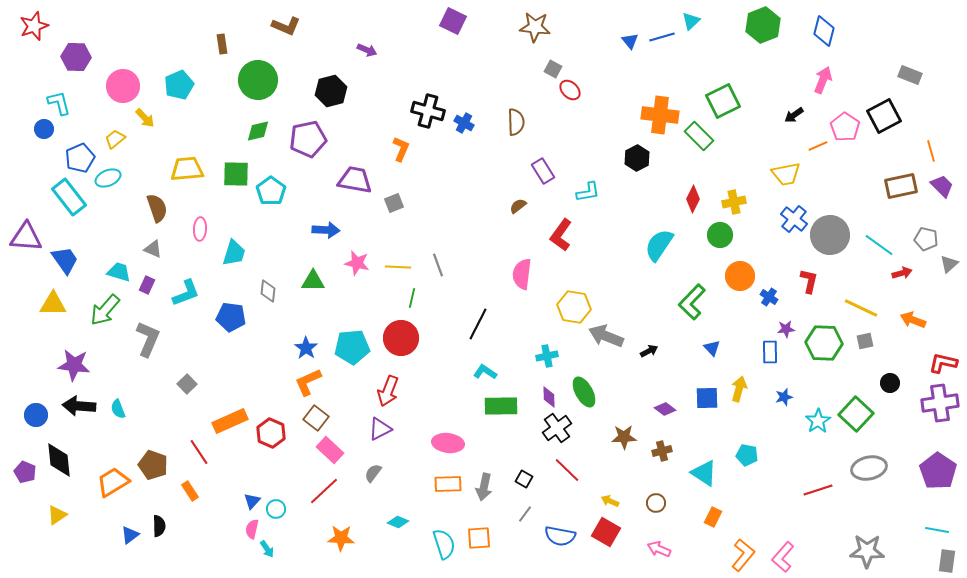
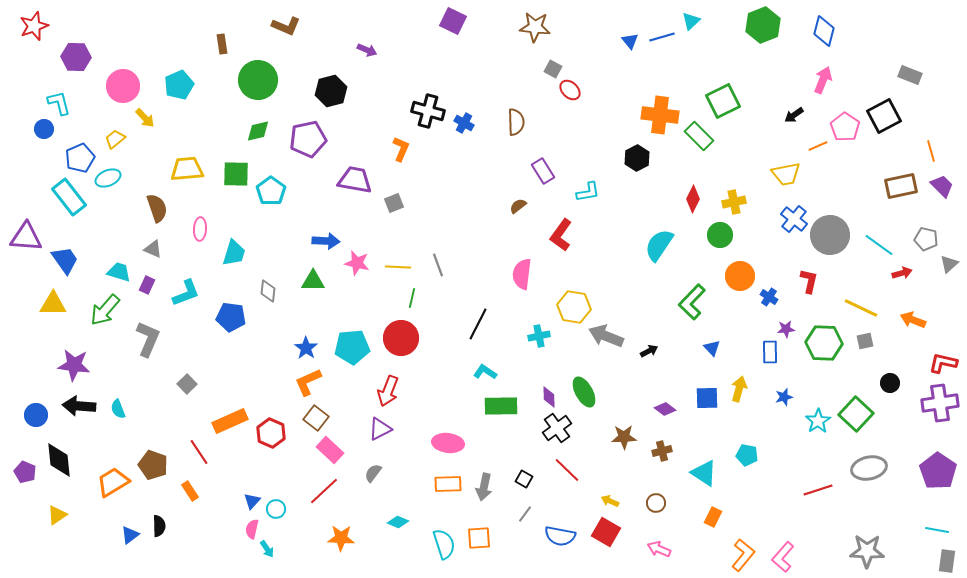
blue arrow at (326, 230): moved 11 px down
cyan cross at (547, 356): moved 8 px left, 20 px up
